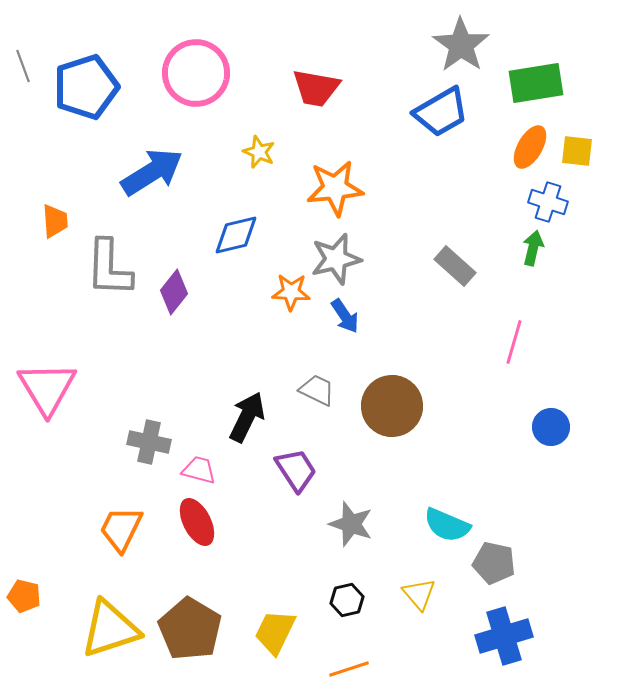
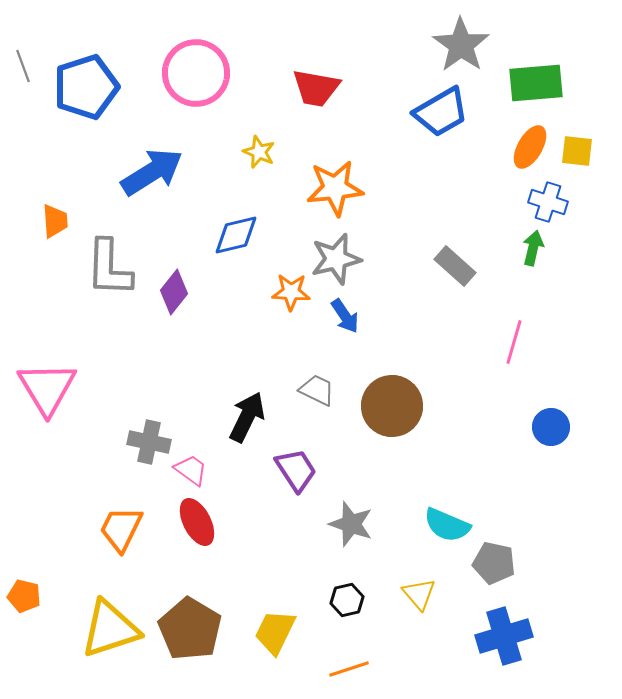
green rectangle at (536, 83): rotated 4 degrees clockwise
pink trapezoid at (199, 470): moved 8 px left; rotated 21 degrees clockwise
